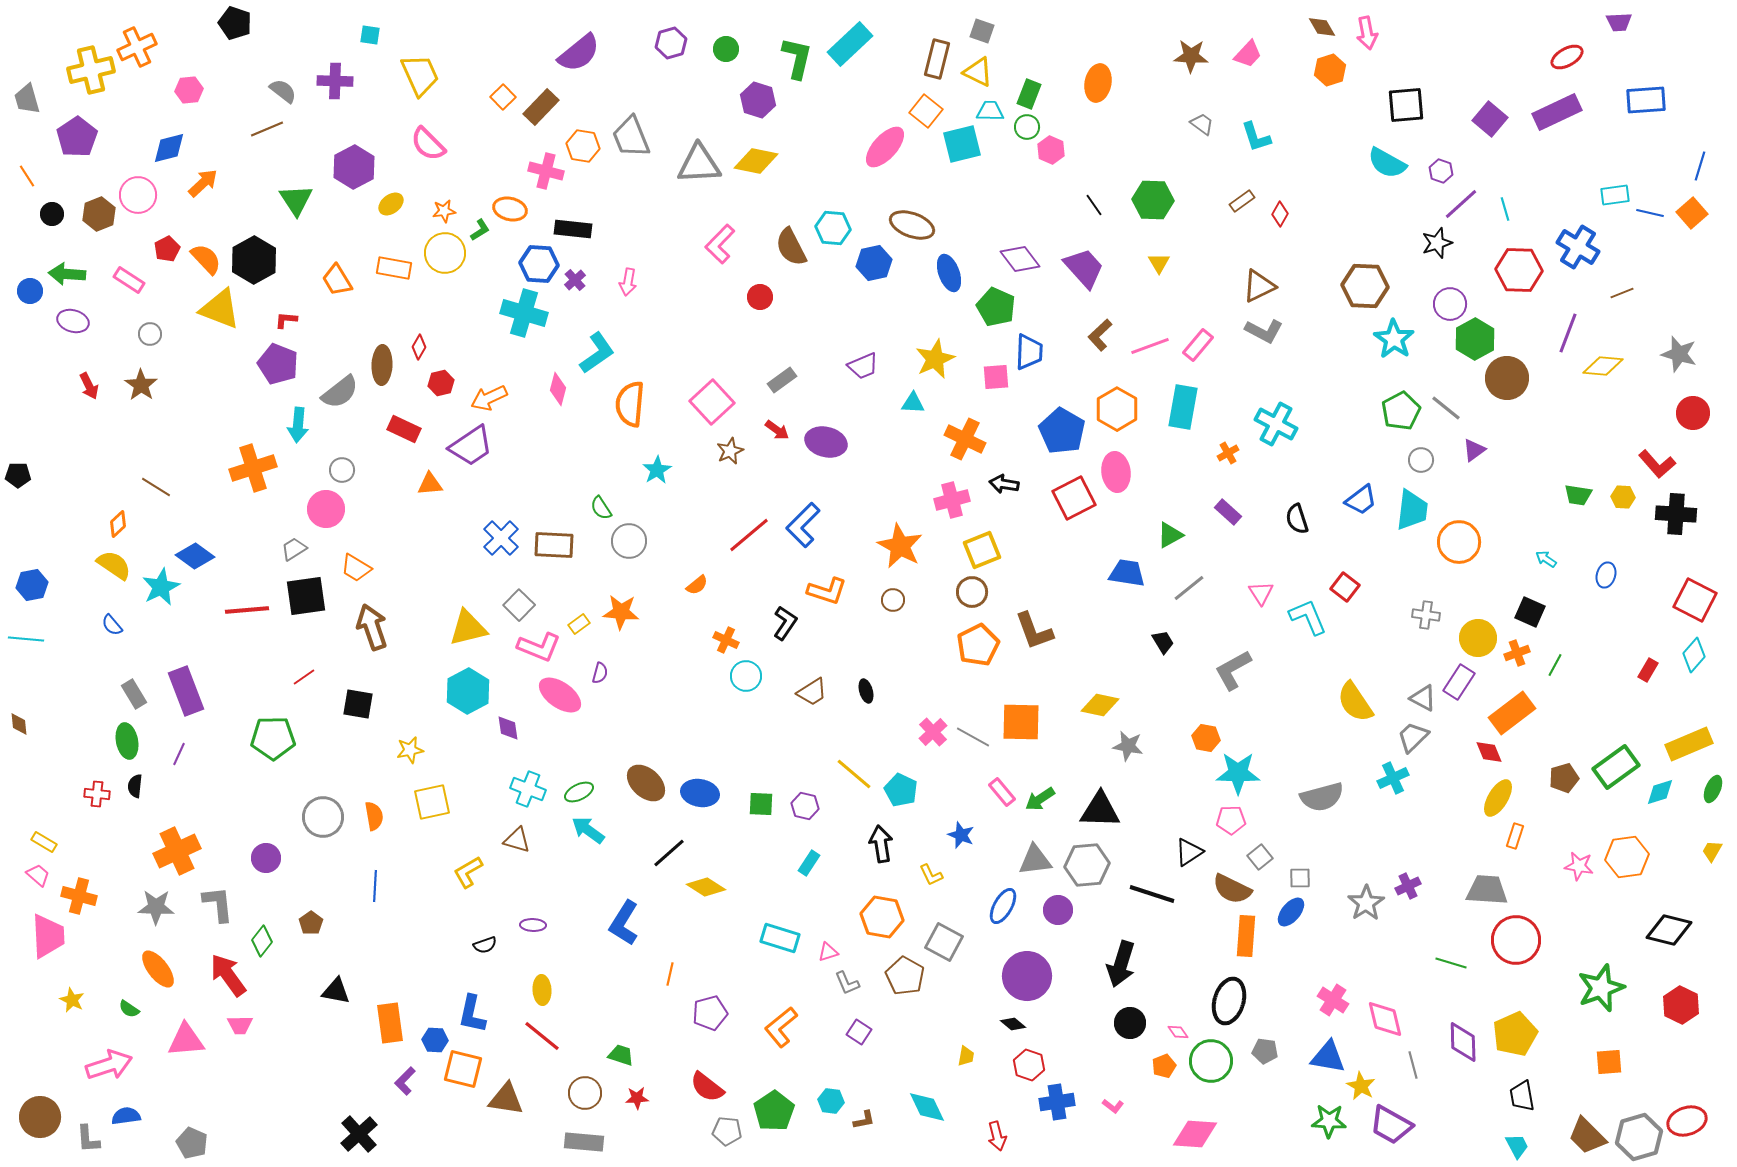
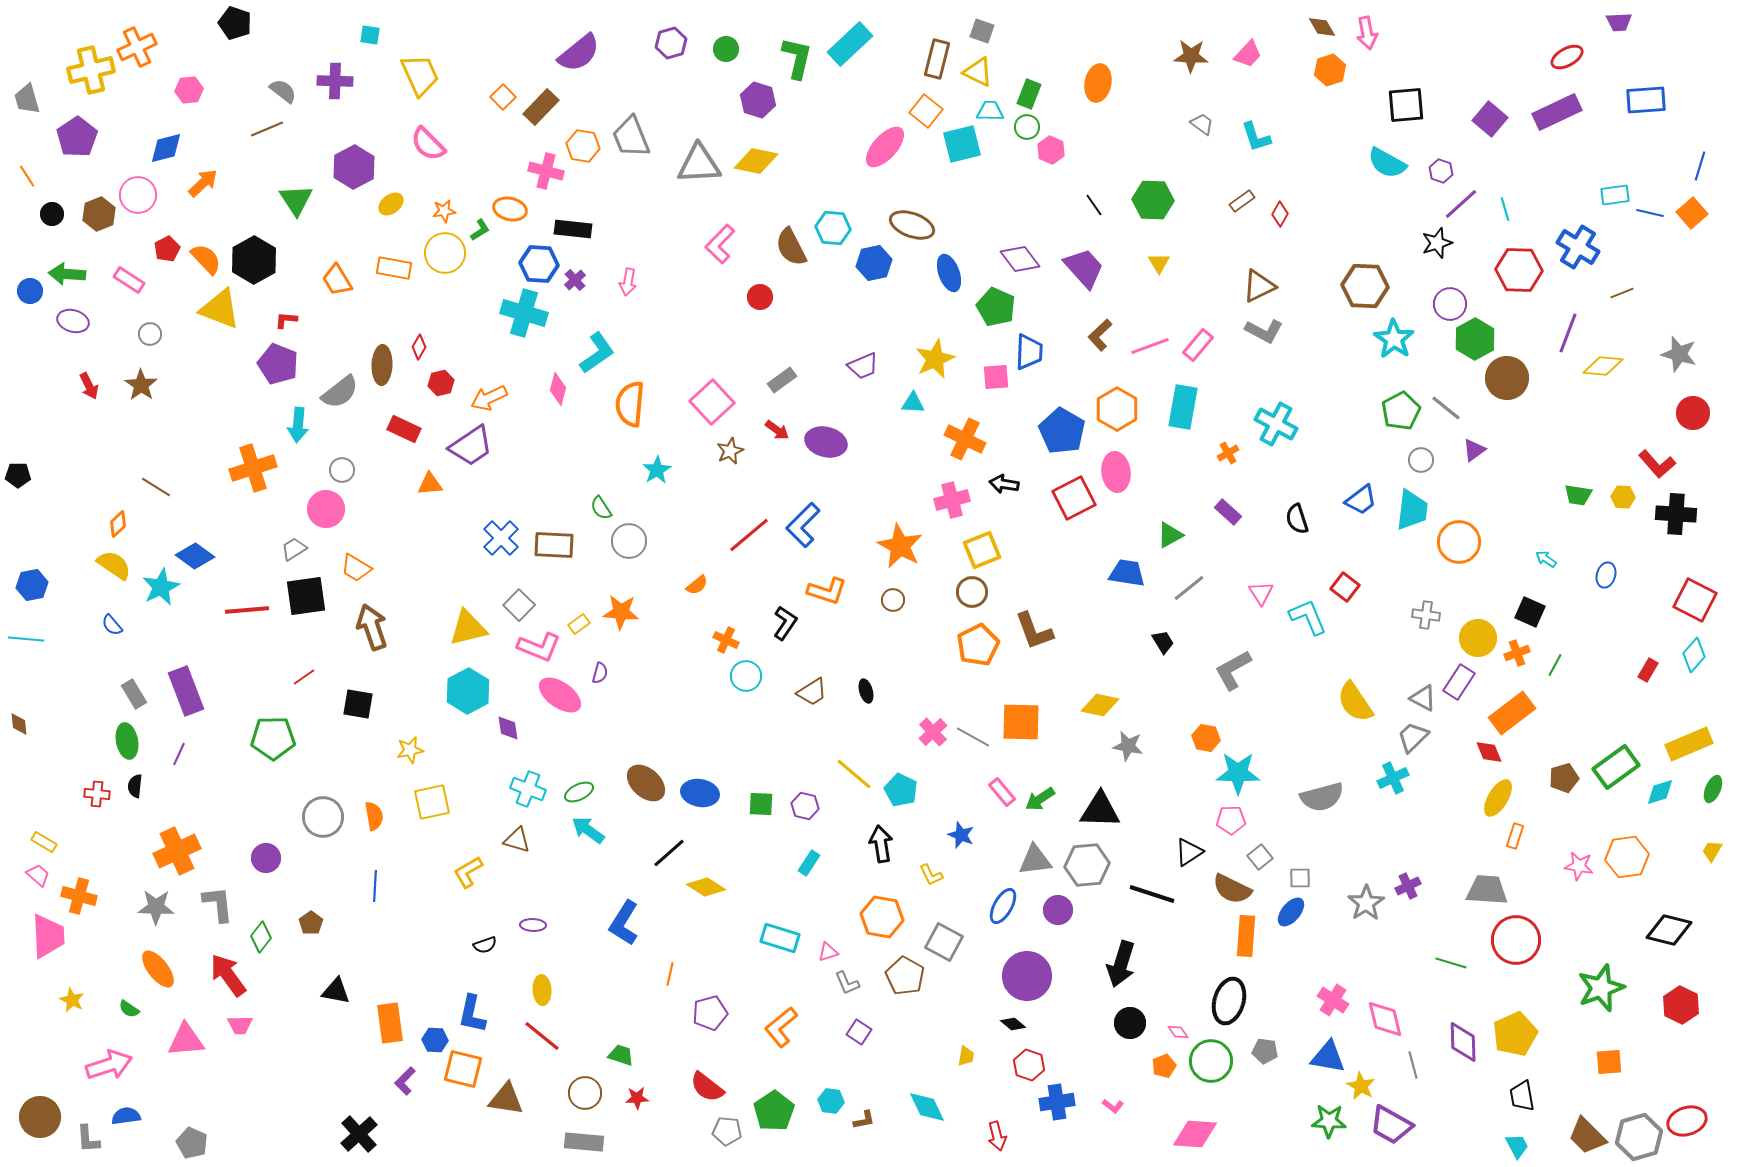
blue diamond at (169, 148): moved 3 px left
green diamond at (262, 941): moved 1 px left, 4 px up
